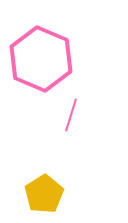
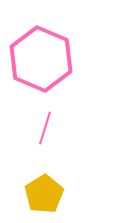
pink line: moved 26 px left, 13 px down
